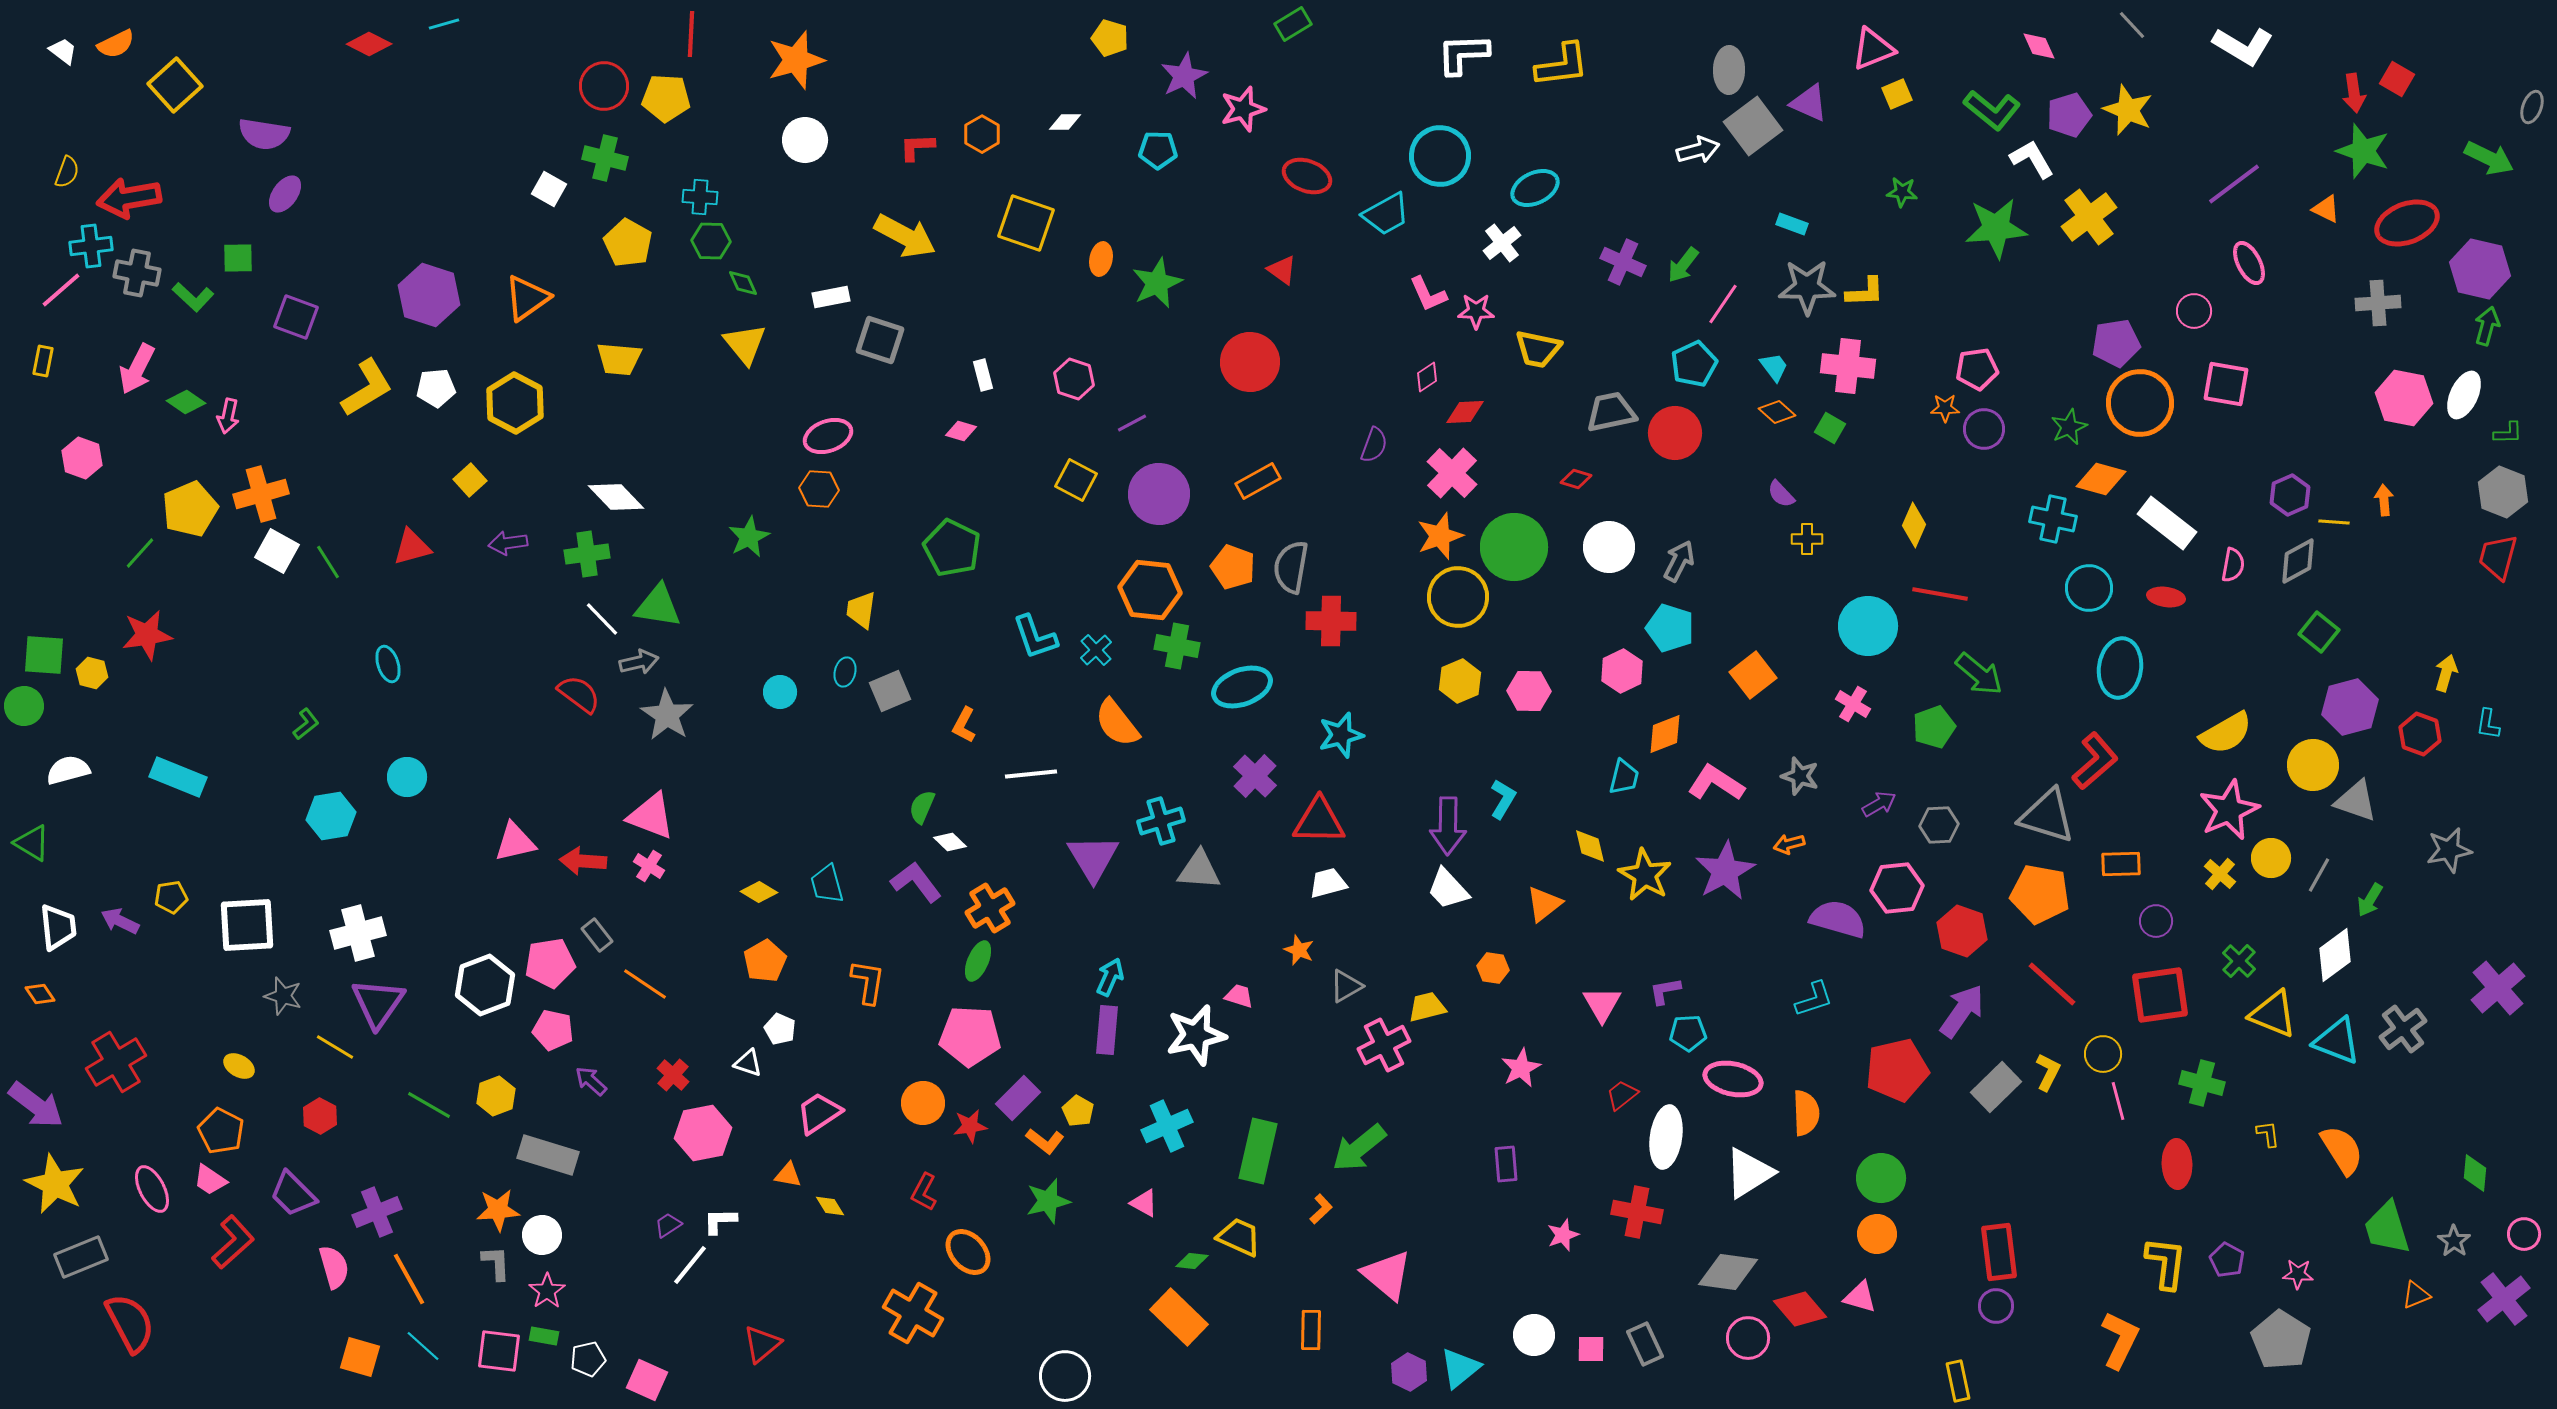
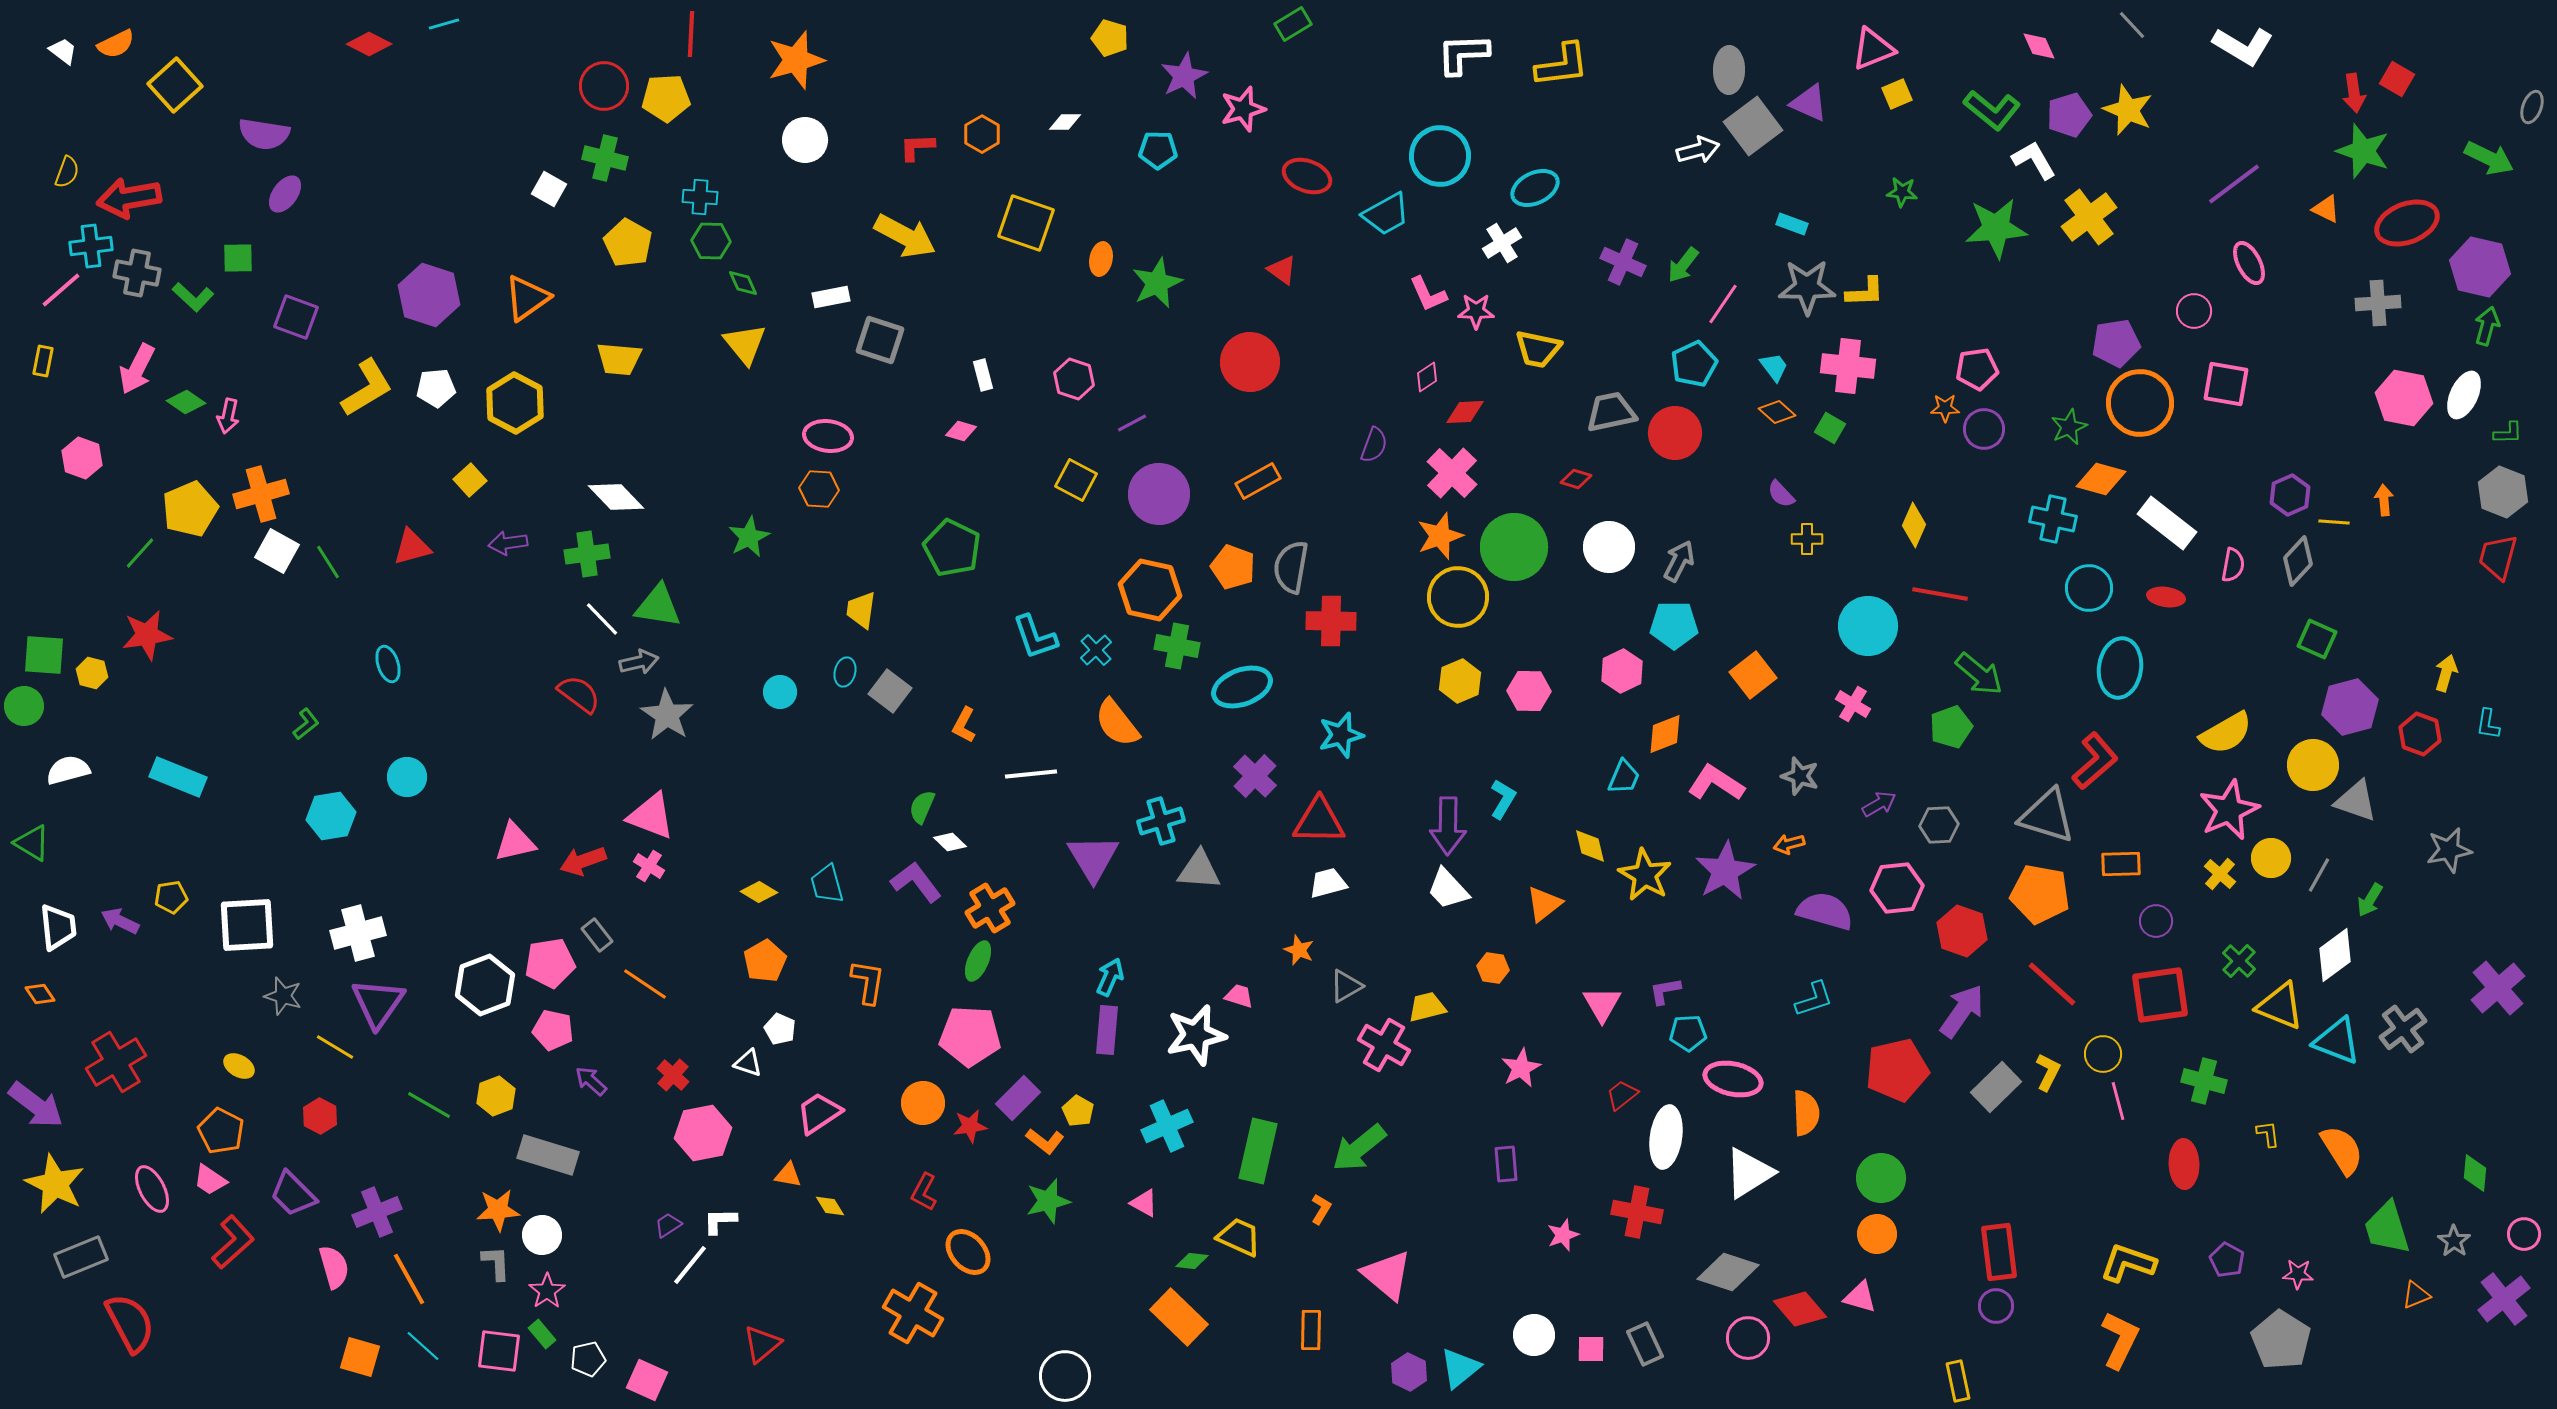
yellow pentagon at (666, 98): rotated 6 degrees counterclockwise
white L-shape at (2032, 159): moved 2 px right, 1 px down
white cross at (1502, 243): rotated 6 degrees clockwise
purple hexagon at (2480, 269): moved 2 px up
pink ellipse at (828, 436): rotated 27 degrees clockwise
gray diamond at (2298, 561): rotated 18 degrees counterclockwise
orange hexagon at (1150, 590): rotated 6 degrees clockwise
cyan pentagon at (1670, 628): moved 4 px right, 3 px up; rotated 18 degrees counterclockwise
green square at (2319, 632): moved 2 px left, 7 px down; rotated 15 degrees counterclockwise
gray square at (890, 691): rotated 30 degrees counterclockwise
green pentagon at (1934, 727): moved 17 px right
cyan trapezoid at (1624, 777): rotated 9 degrees clockwise
red arrow at (583, 861): rotated 24 degrees counterclockwise
purple semicircle at (1838, 919): moved 13 px left, 8 px up
yellow triangle at (2273, 1014): moved 7 px right, 8 px up
pink cross at (1384, 1045): rotated 33 degrees counterclockwise
green cross at (2202, 1083): moved 2 px right, 2 px up
red ellipse at (2177, 1164): moved 7 px right
orange L-shape at (1321, 1209): rotated 16 degrees counterclockwise
yellow L-shape at (2166, 1263): moved 38 px left; rotated 78 degrees counterclockwise
gray diamond at (1728, 1272): rotated 10 degrees clockwise
green rectangle at (544, 1336): moved 2 px left, 2 px up; rotated 40 degrees clockwise
